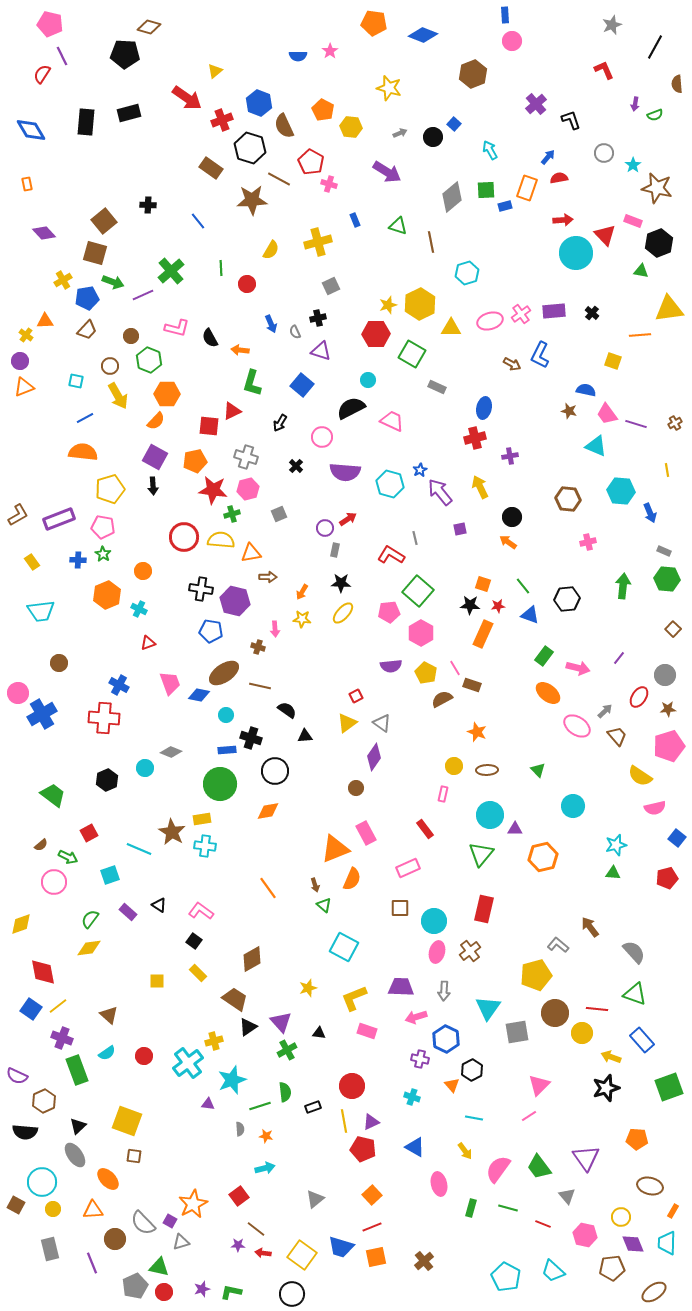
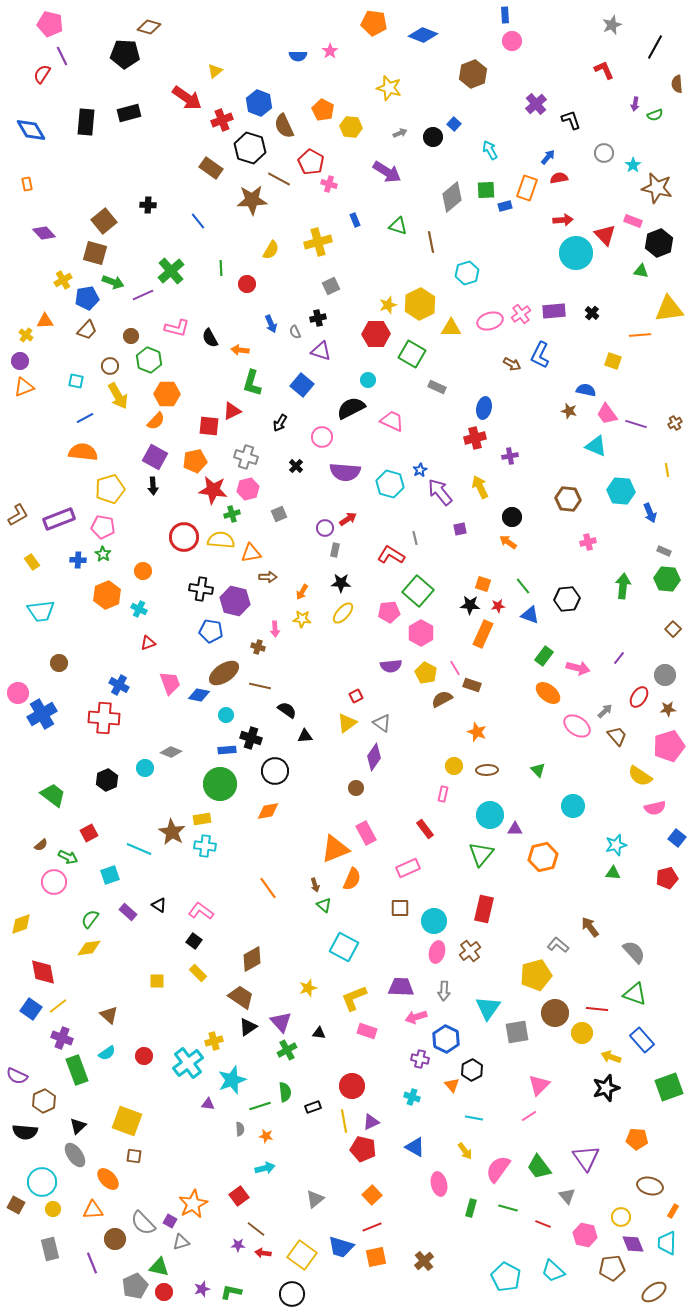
brown trapezoid at (235, 999): moved 6 px right, 2 px up
